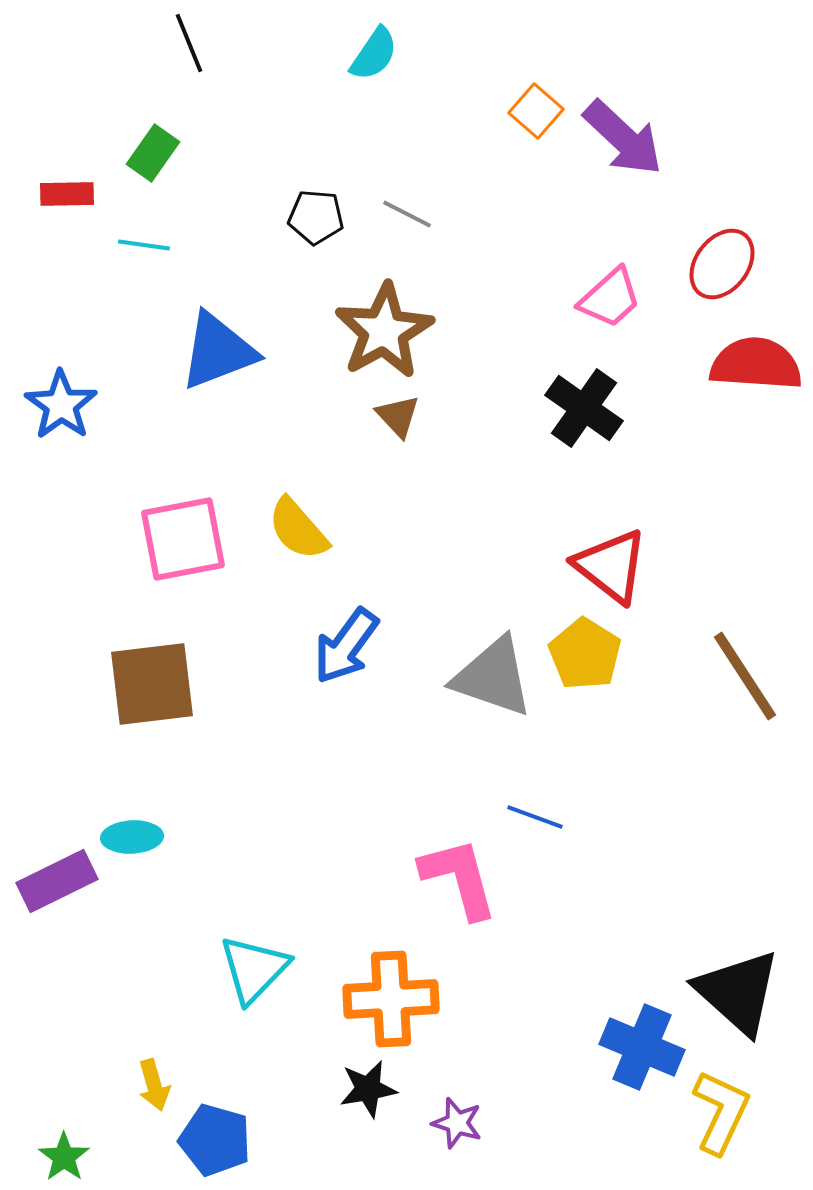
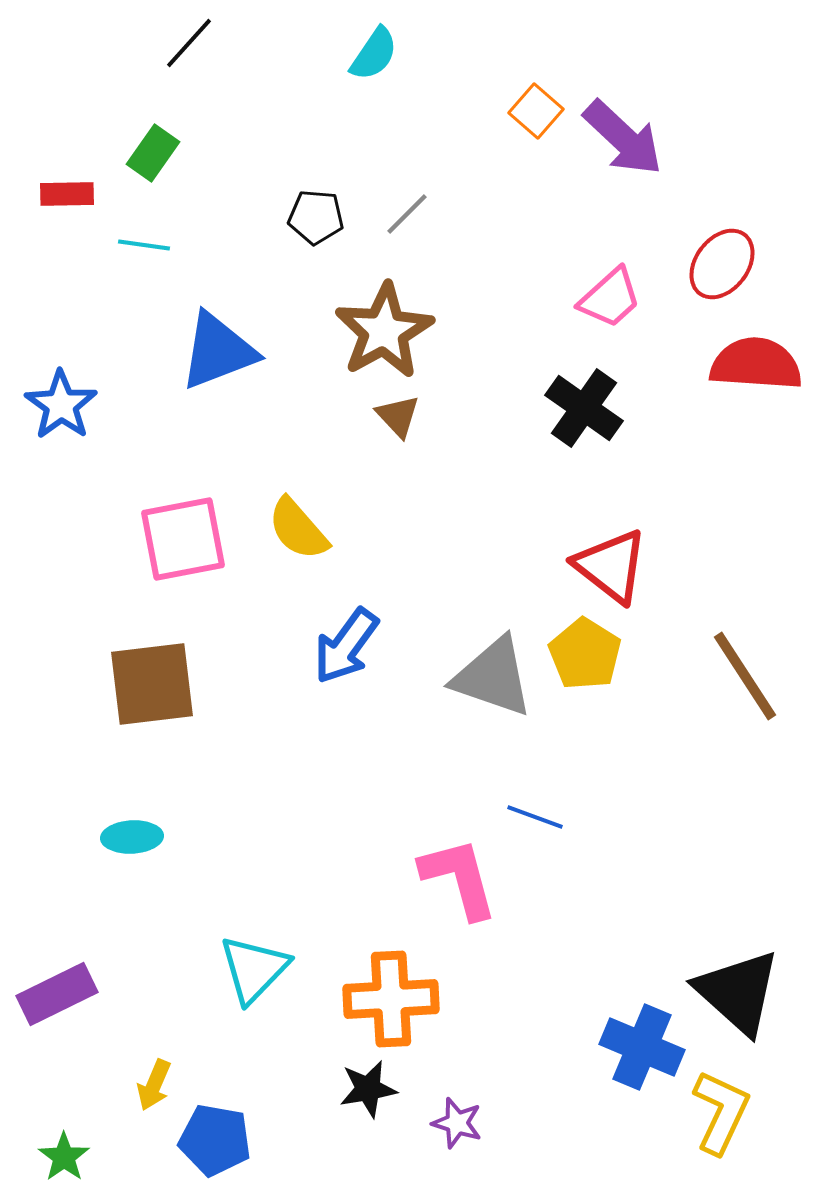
black line: rotated 64 degrees clockwise
gray line: rotated 72 degrees counterclockwise
purple rectangle: moved 113 px down
yellow arrow: rotated 39 degrees clockwise
blue pentagon: rotated 6 degrees counterclockwise
